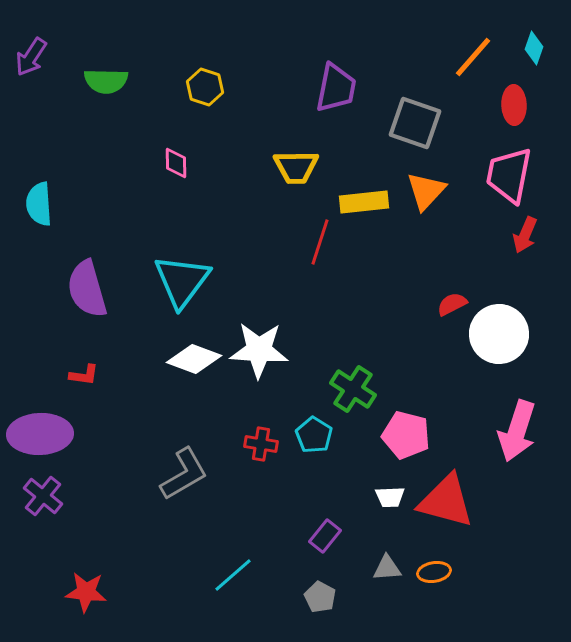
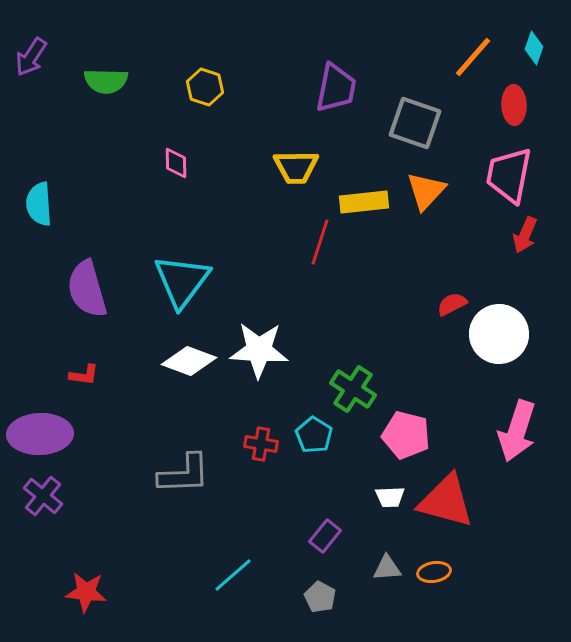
white diamond: moved 5 px left, 2 px down
gray L-shape: rotated 28 degrees clockwise
